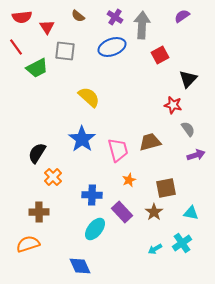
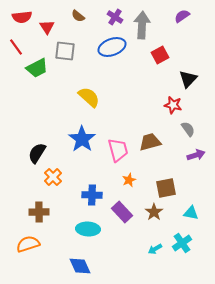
cyan ellipse: moved 7 px left; rotated 55 degrees clockwise
